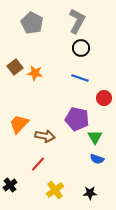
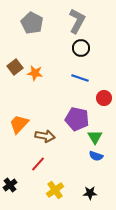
blue semicircle: moved 1 px left, 3 px up
